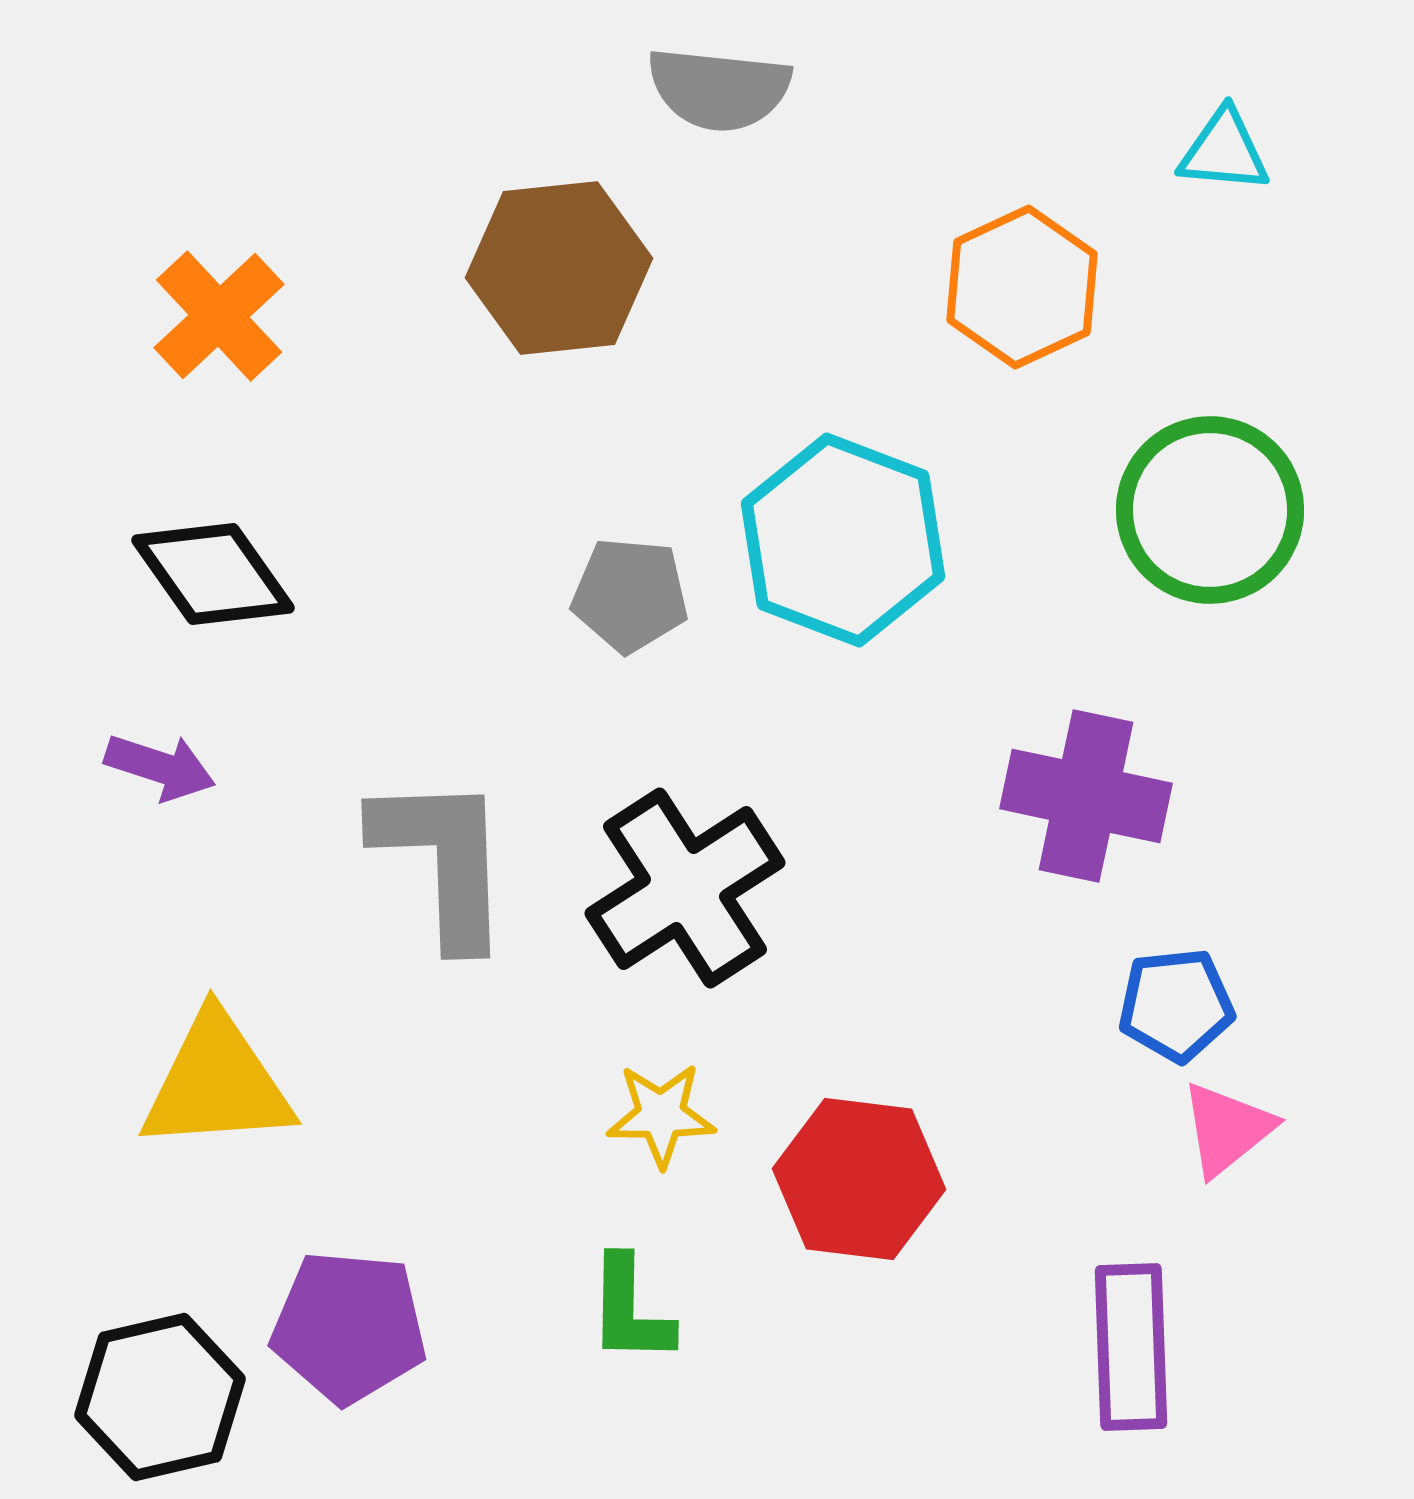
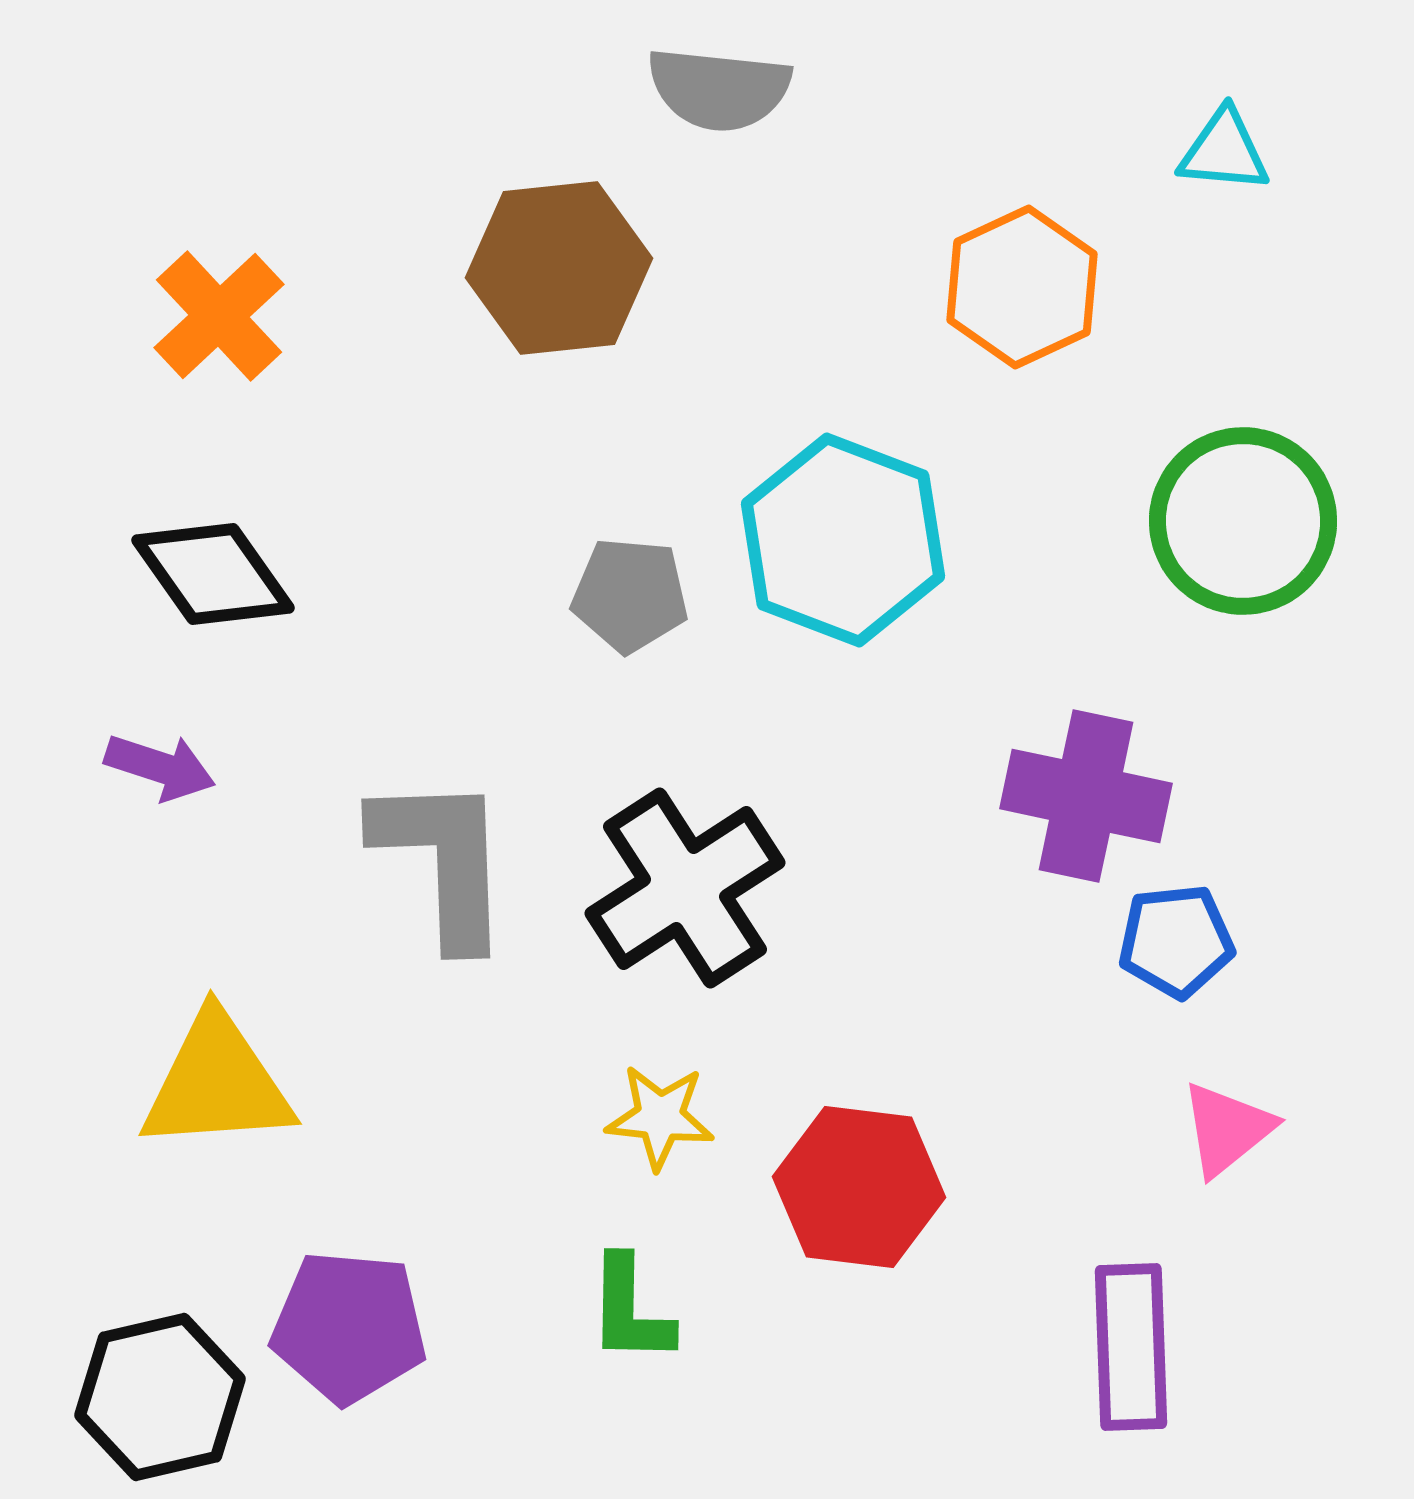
green circle: moved 33 px right, 11 px down
blue pentagon: moved 64 px up
yellow star: moved 1 px left, 2 px down; rotated 6 degrees clockwise
red hexagon: moved 8 px down
